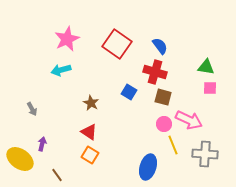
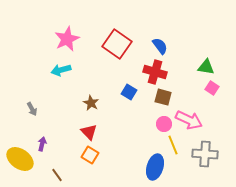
pink square: moved 2 px right; rotated 32 degrees clockwise
red triangle: rotated 12 degrees clockwise
blue ellipse: moved 7 px right
